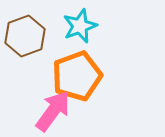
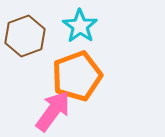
cyan star: rotated 16 degrees counterclockwise
